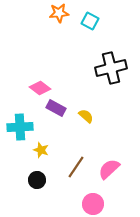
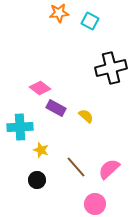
brown line: rotated 75 degrees counterclockwise
pink circle: moved 2 px right
